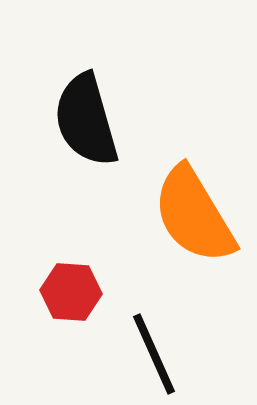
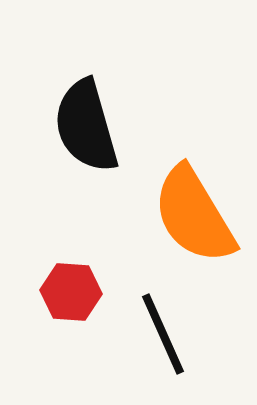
black semicircle: moved 6 px down
black line: moved 9 px right, 20 px up
